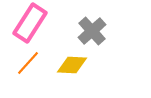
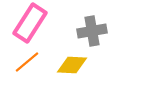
gray cross: rotated 32 degrees clockwise
orange line: moved 1 px left, 1 px up; rotated 8 degrees clockwise
